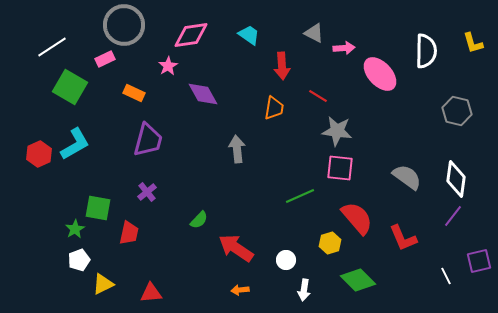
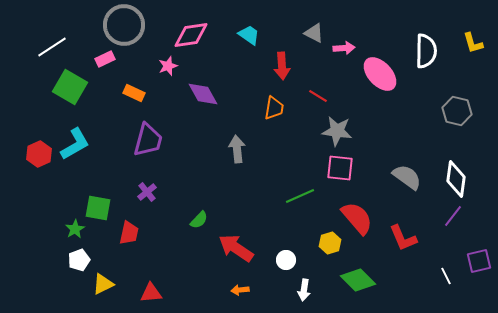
pink star at (168, 66): rotated 12 degrees clockwise
